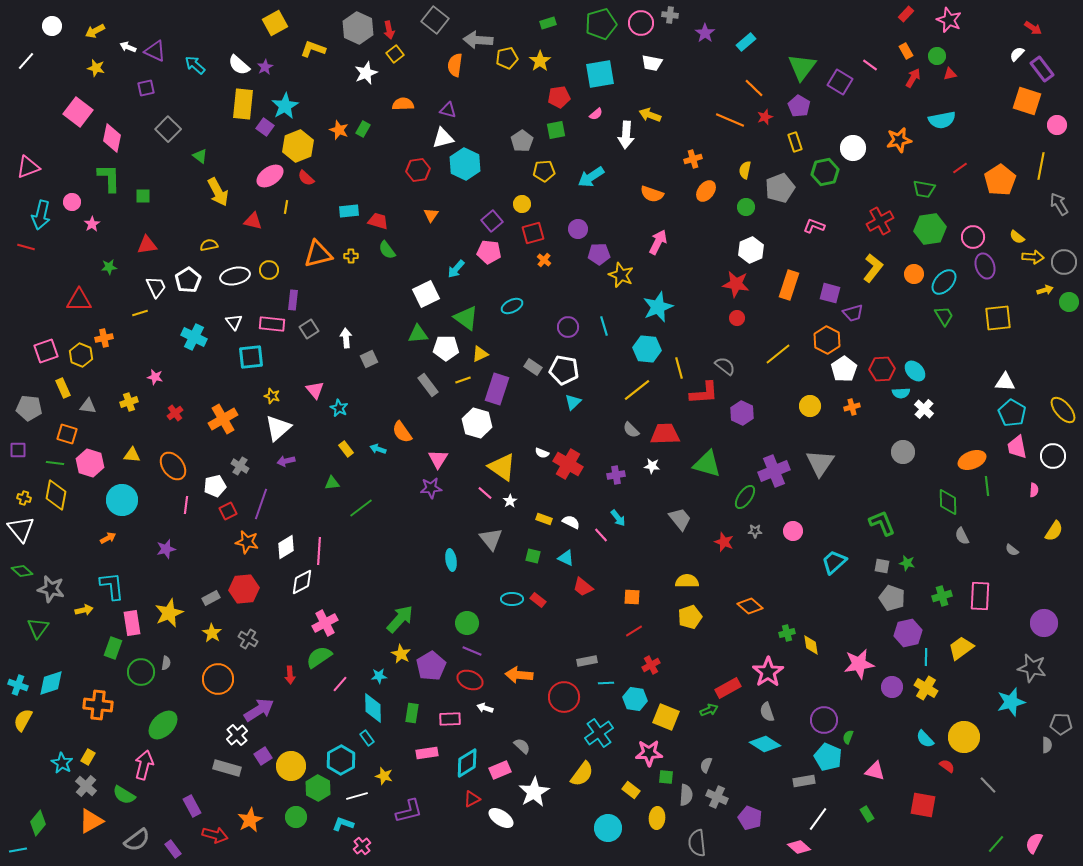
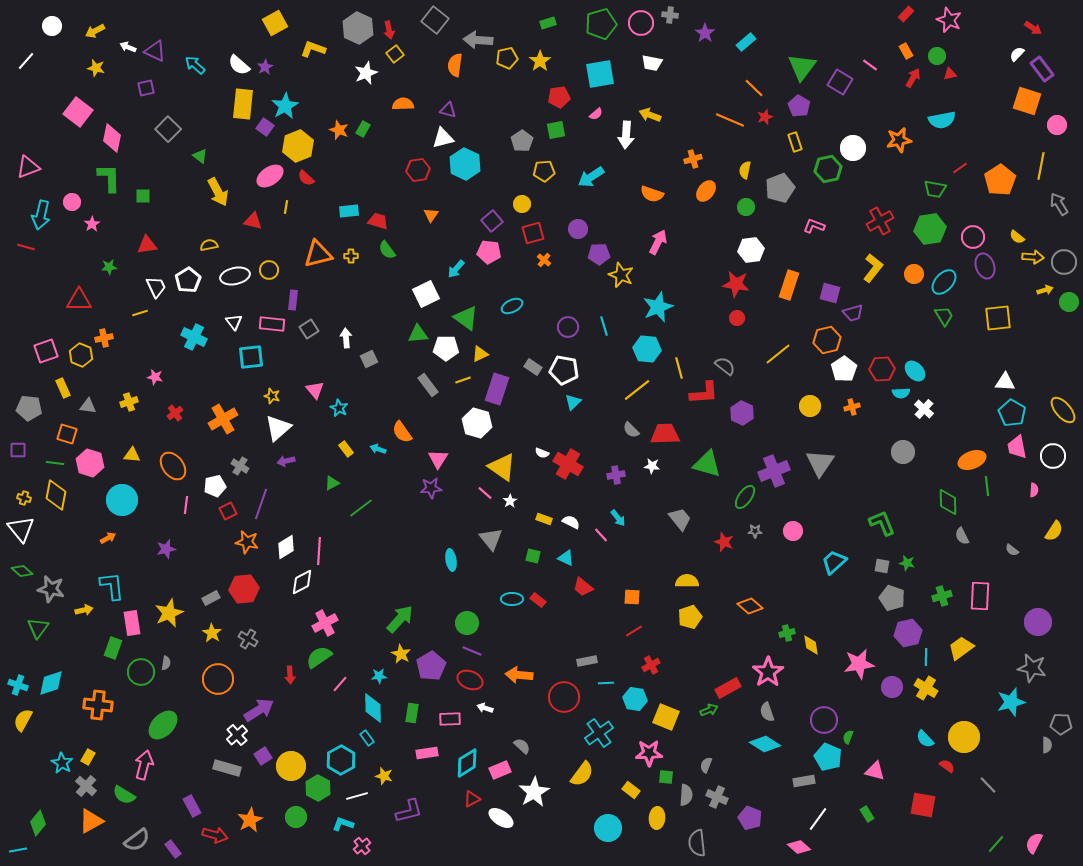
green hexagon at (825, 172): moved 3 px right, 3 px up
green trapezoid at (924, 189): moved 11 px right
white hexagon at (751, 250): rotated 15 degrees clockwise
orange hexagon at (827, 340): rotated 20 degrees clockwise
green triangle at (332, 483): rotated 21 degrees counterclockwise
purple circle at (1044, 623): moved 6 px left, 1 px up
